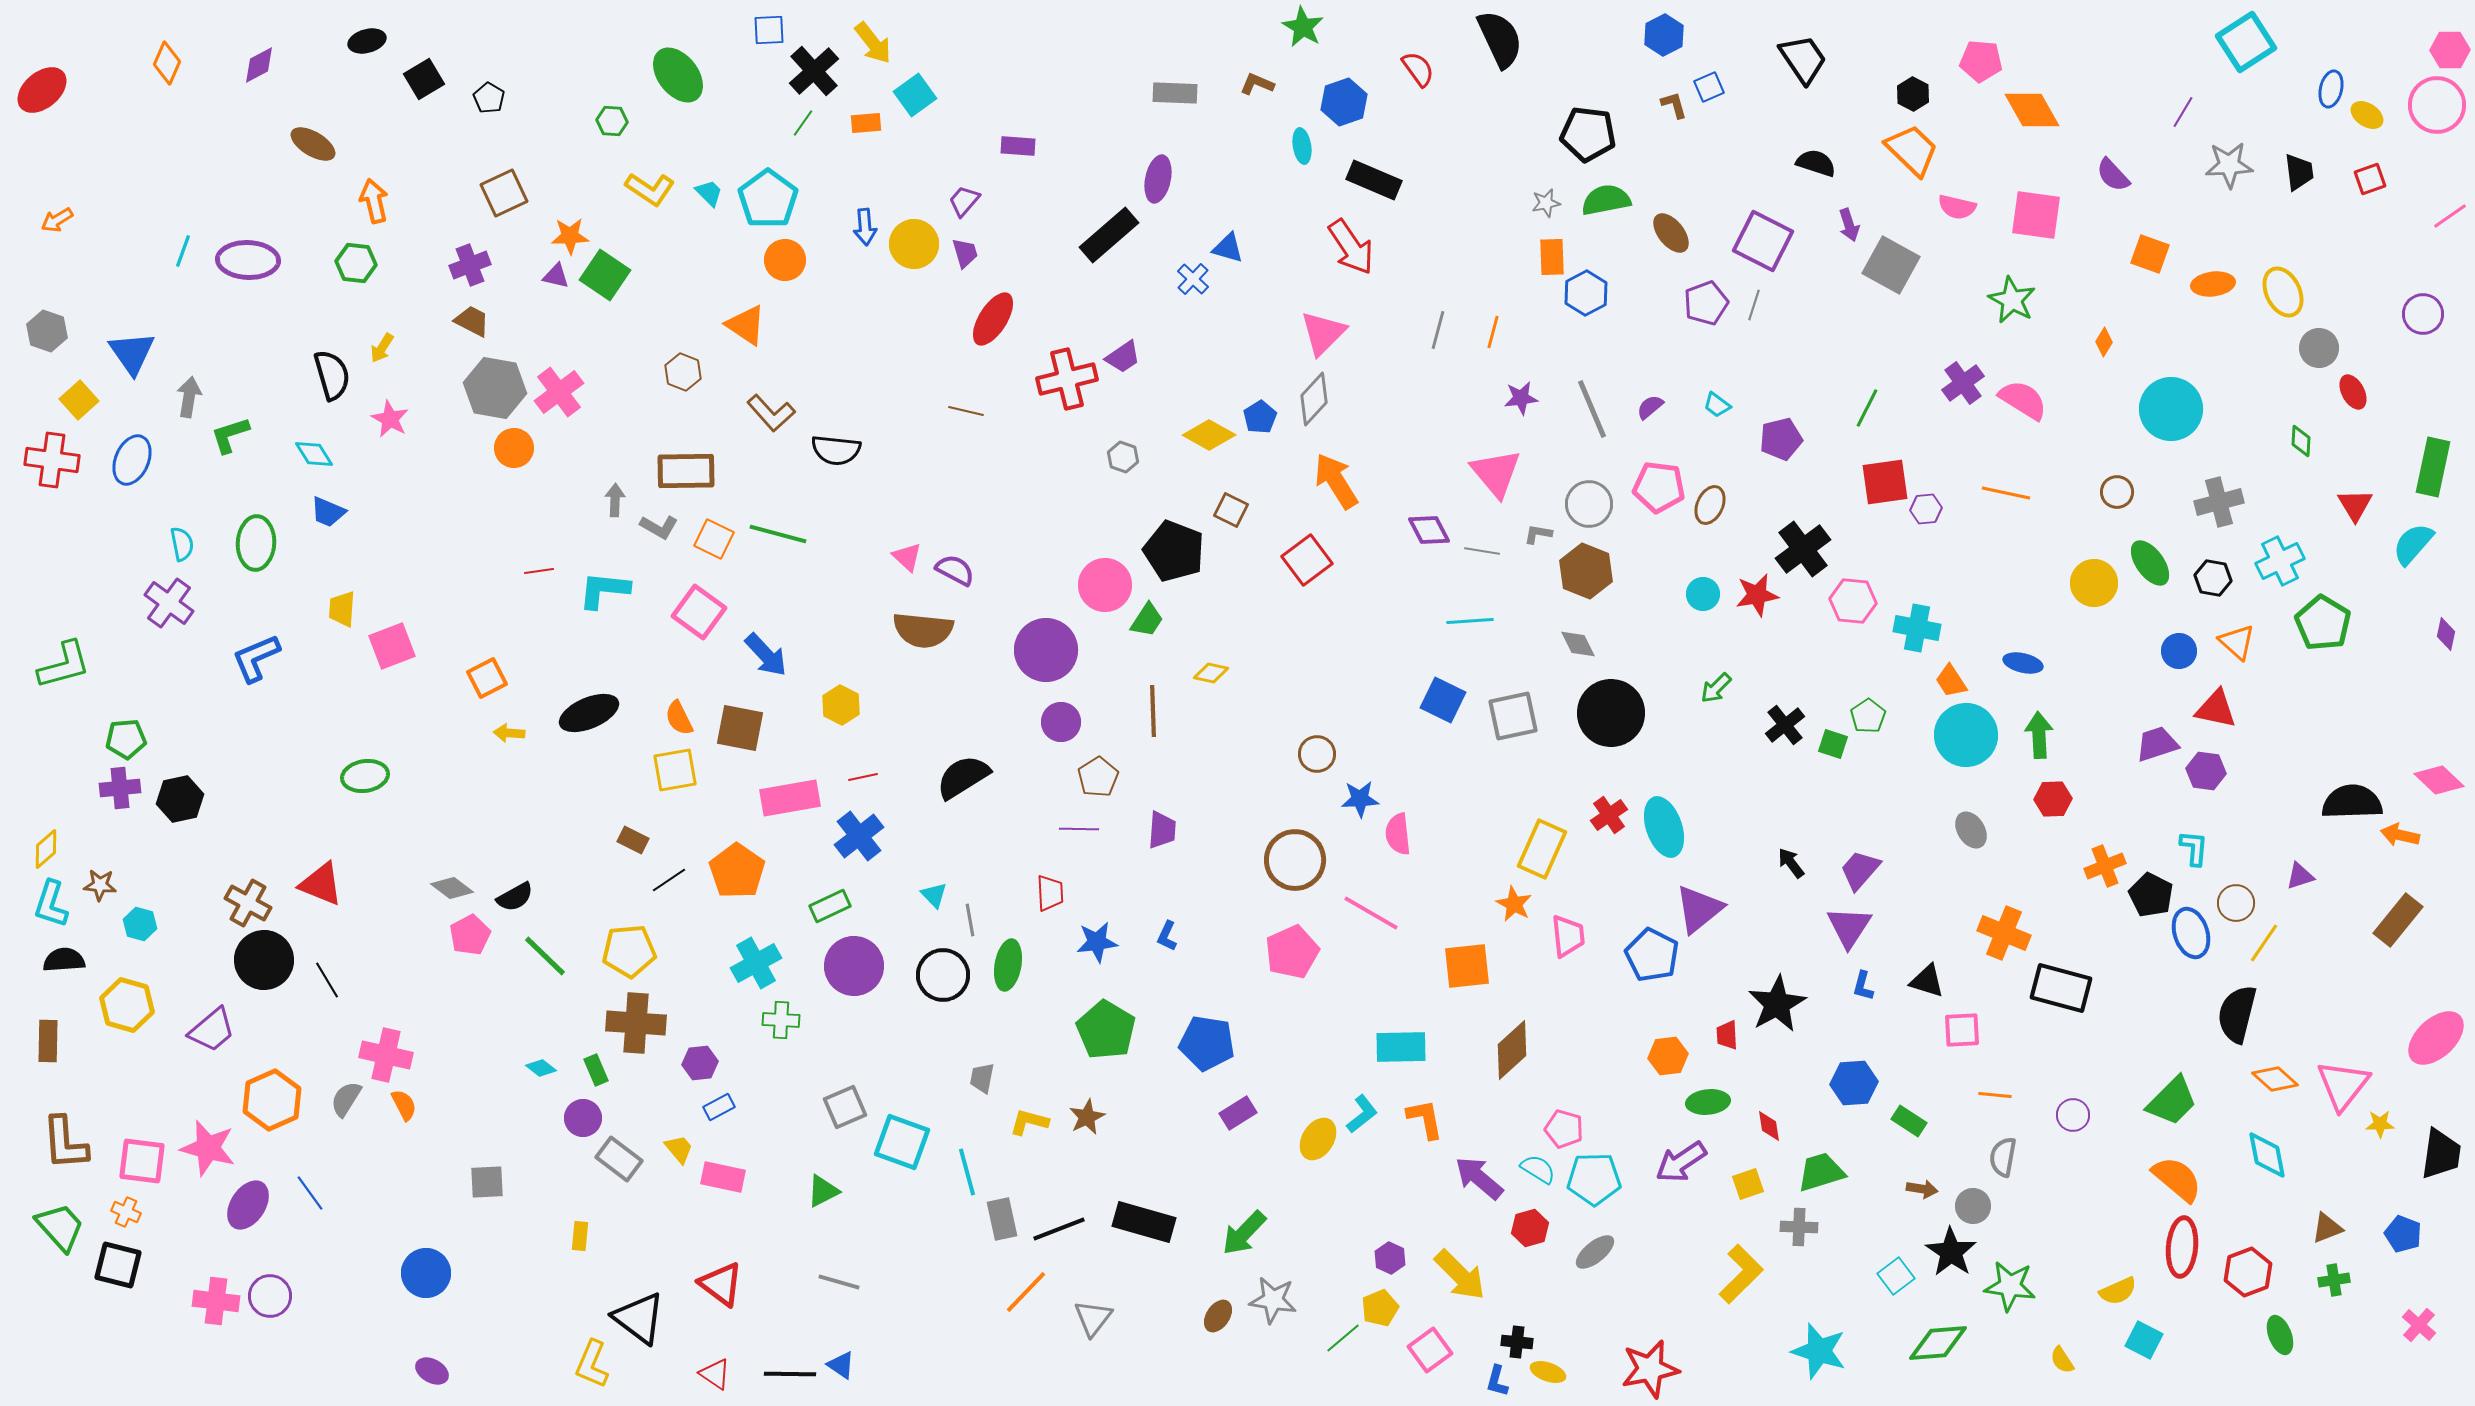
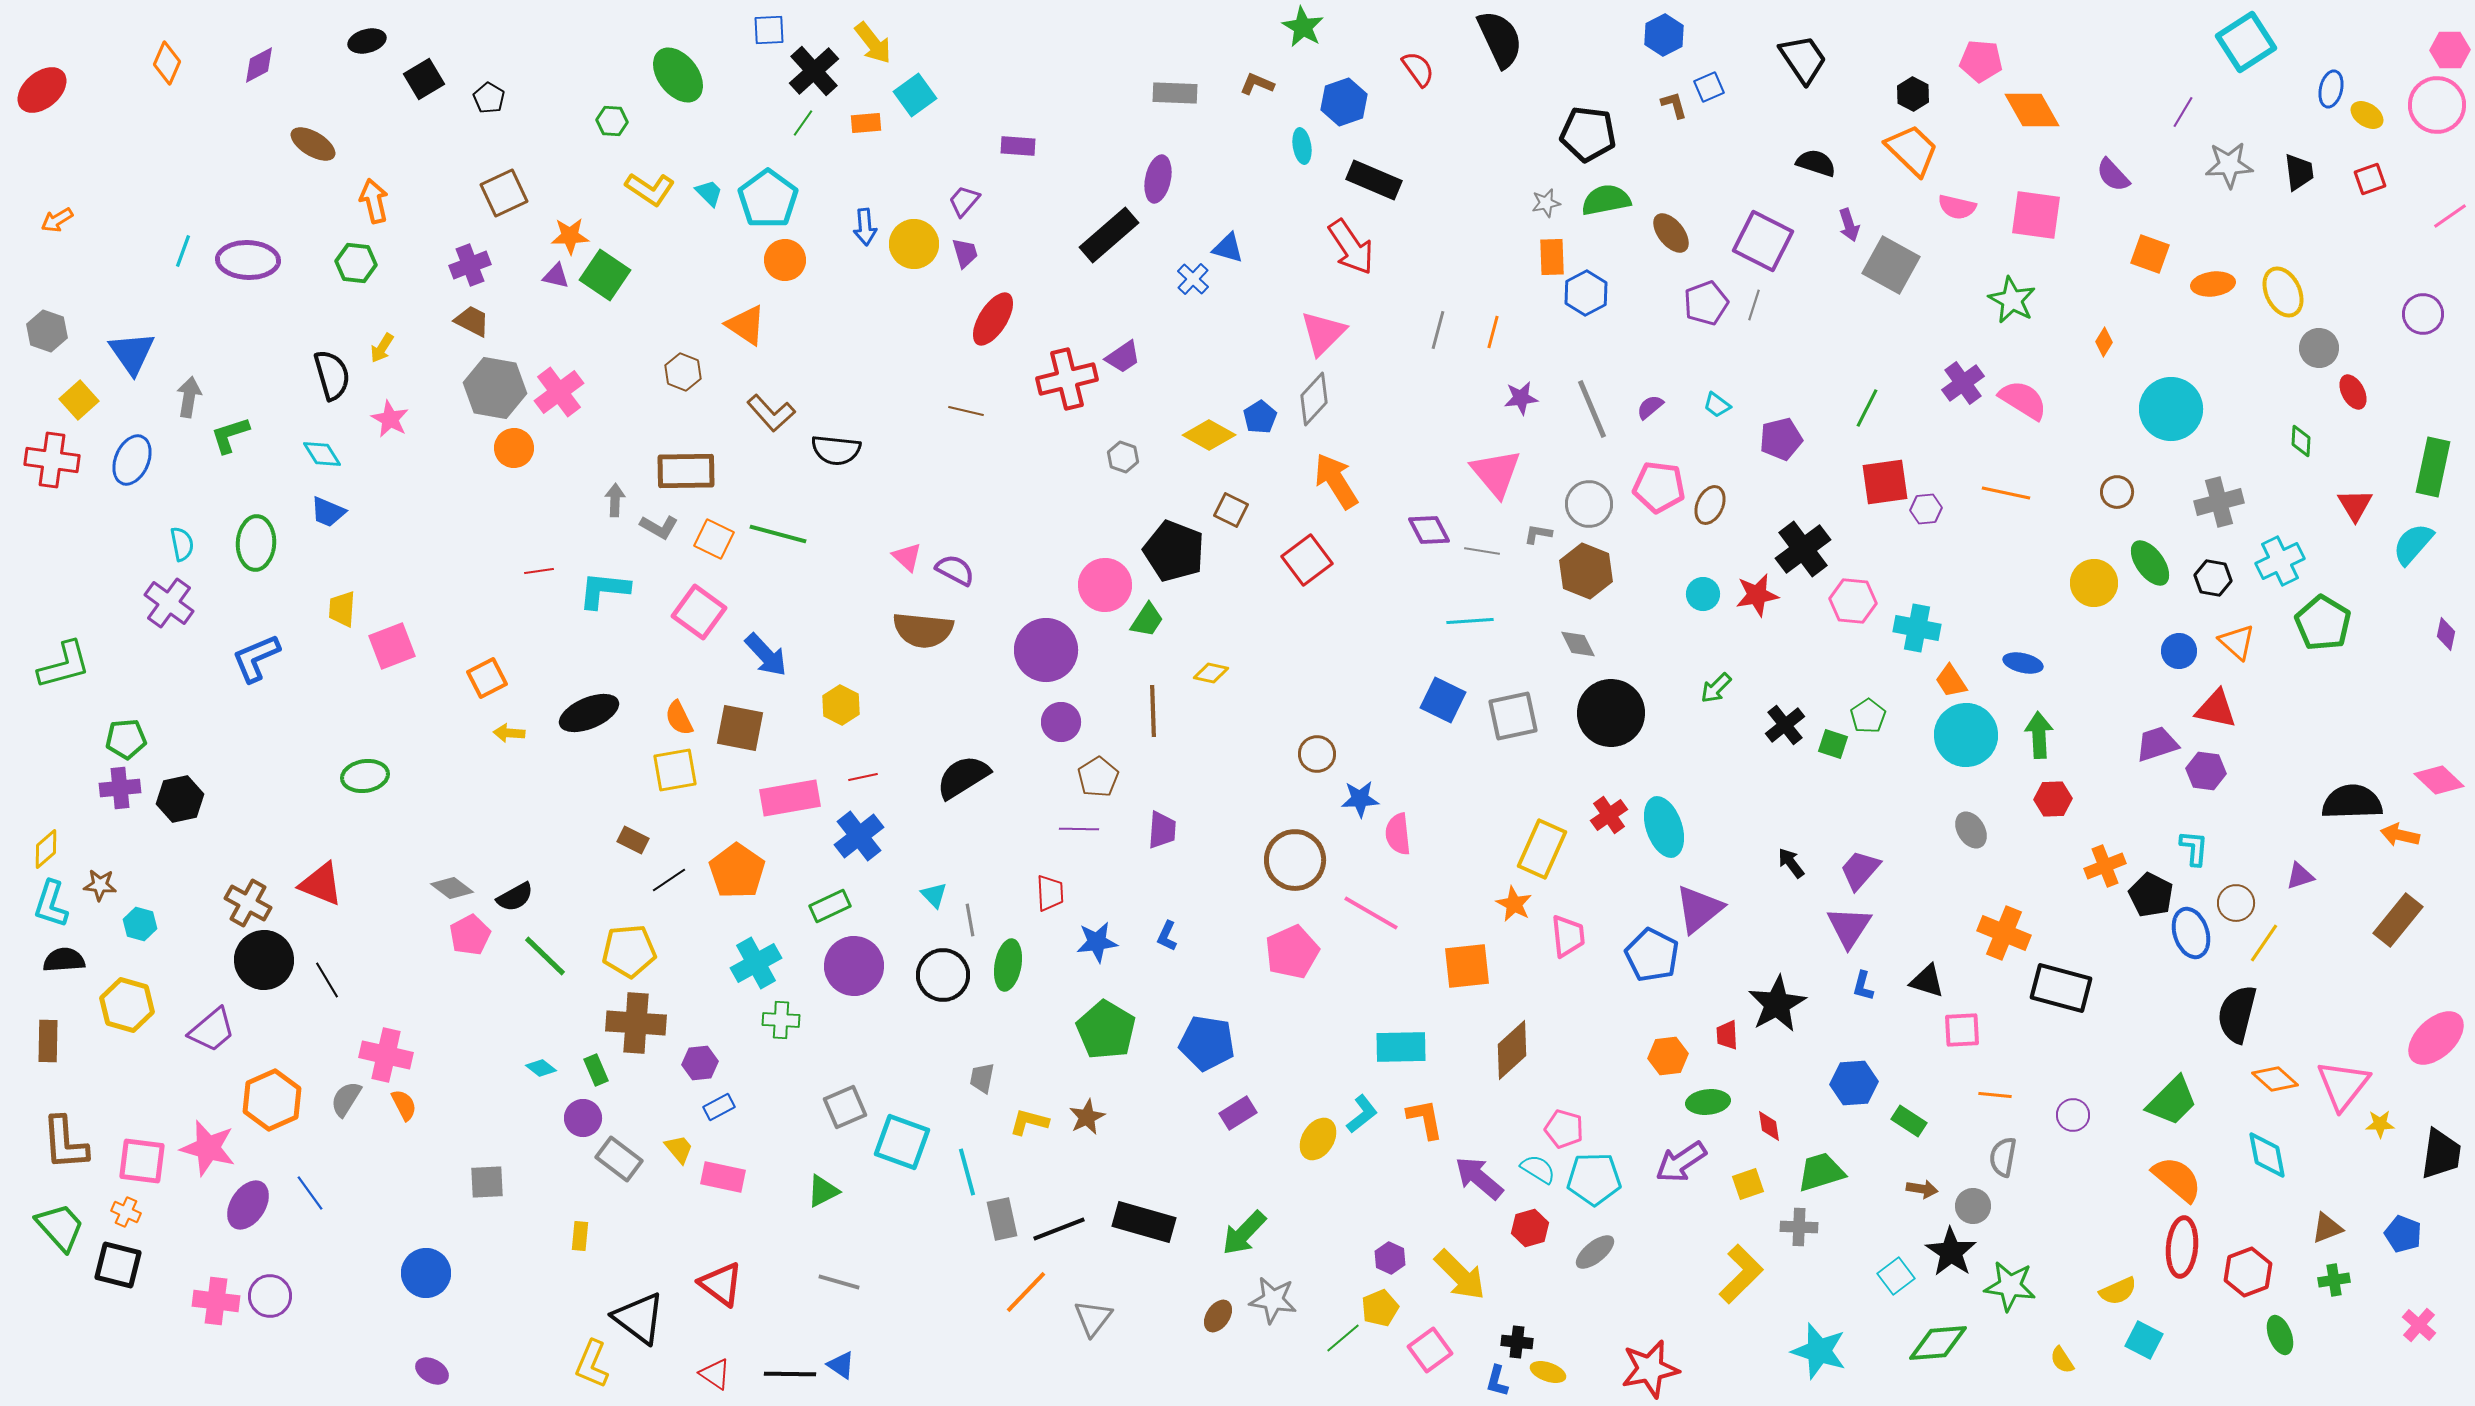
cyan diamond at (314, 454): moved 8 px right
